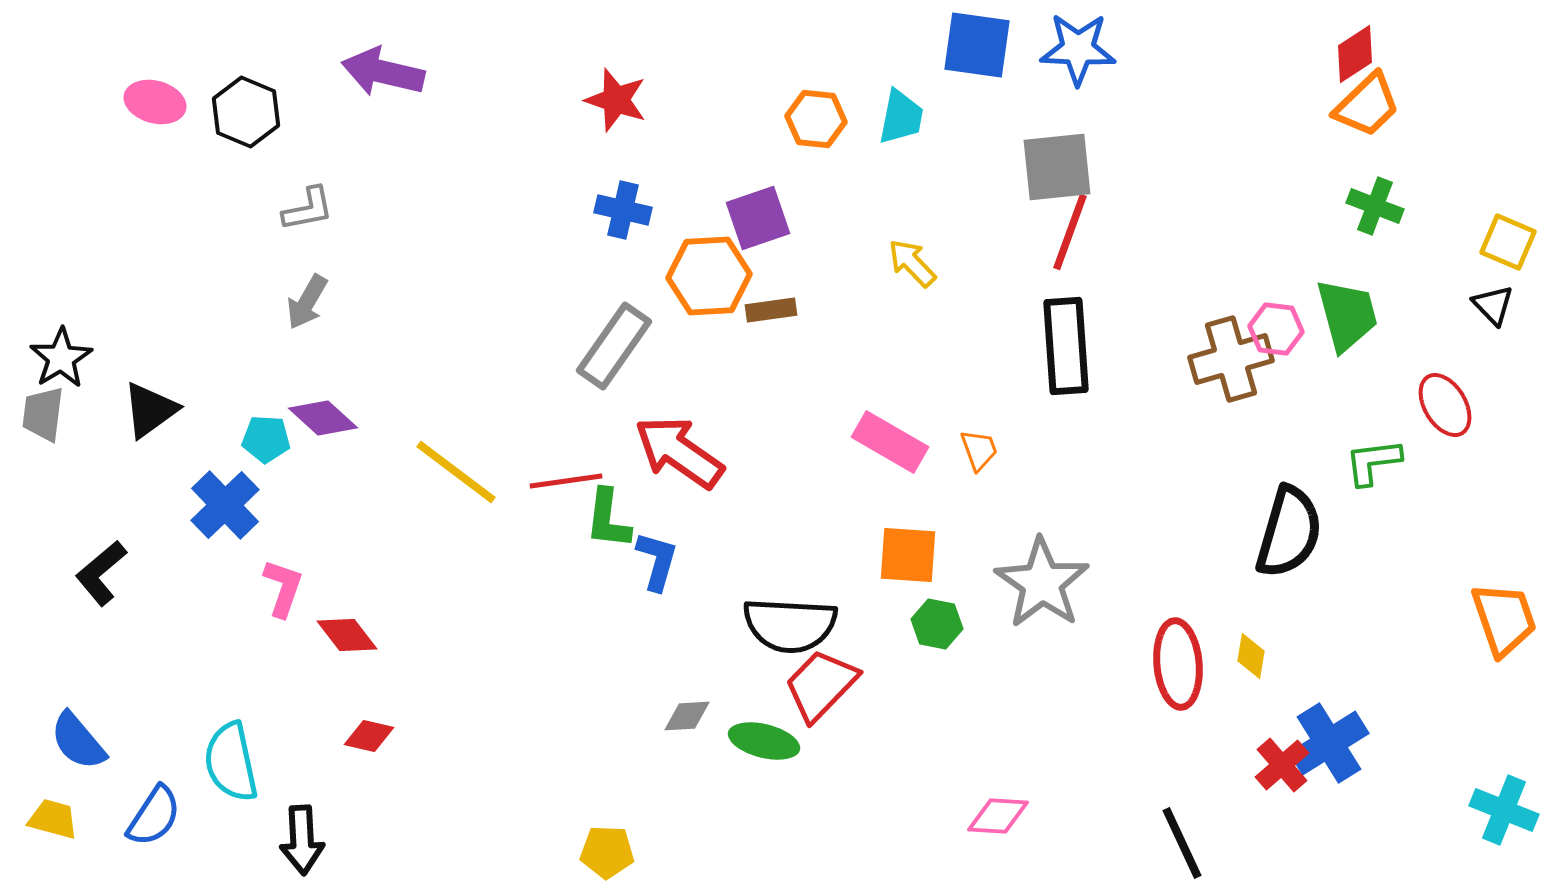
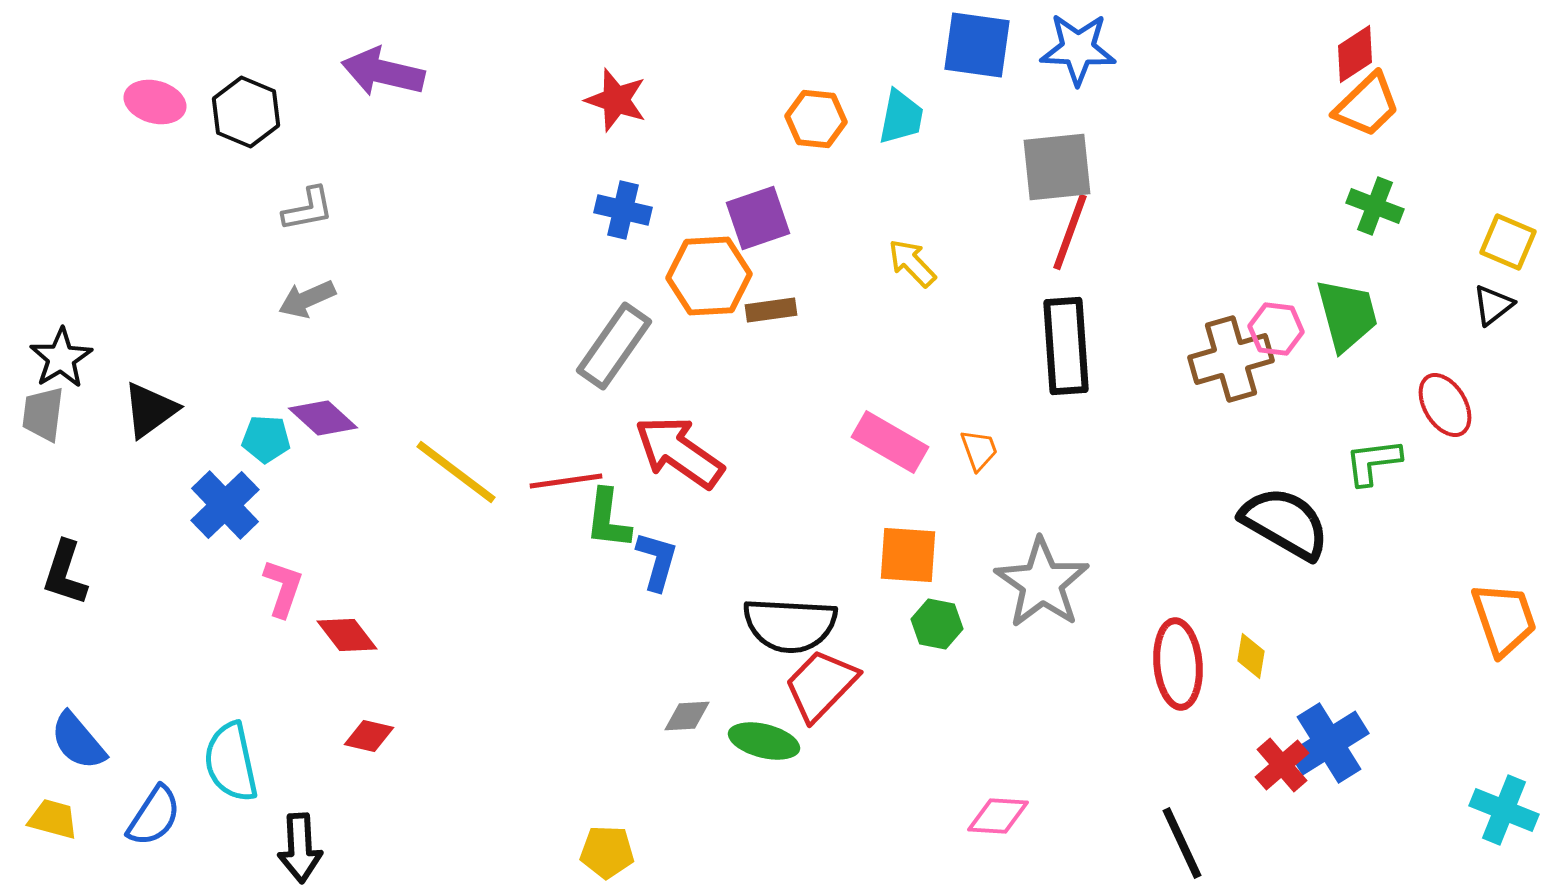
gray arrow at (307, 302): moved 3 px up; rotated 36 degrees clockwise
black triangle at (1493, 305): rotated 36 degrees clockwise
black semicircle at (1289, 532): moved 4 px left, 9 px up; rotated 76 degrees counterclockwise
black L-shape at (101, 573): moved 36 px left; rotated 32 degrees counterclockwise
black arrow at (302, 840): moved 2 px left, 8 px down
